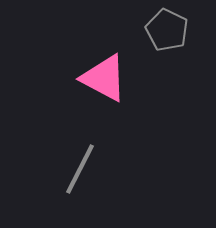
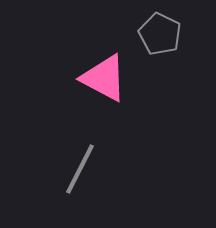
gray pentagon: moved 7 px left, 4 px down
